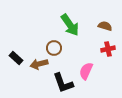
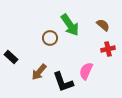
brown semicircle: moved 2 px left, 1 px up; rotated 24 degrees clockwise
brown circle: moved 4 px left, 10 px up
black rectangle: moved 5 px left, 1 px up
brown arrow: moved 8 px down; rotated 36 degrees counterclockwise
black L-shape: moved 1 px up
